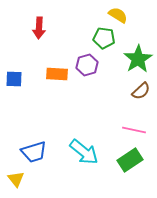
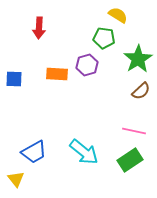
pink line: moved 1 px down
blue trapezoid: rotated 12 degrees counterclockwise
